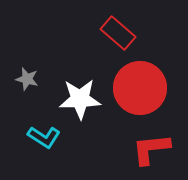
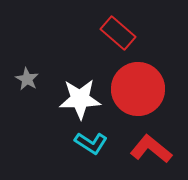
gray star: rotated 15 degrees clockwise
red circle: moved 2 px left, 1 px down
cyan L-shape: moved 47 px right, 6 px down
red L-shape: rotated 45 degrees clockwise
